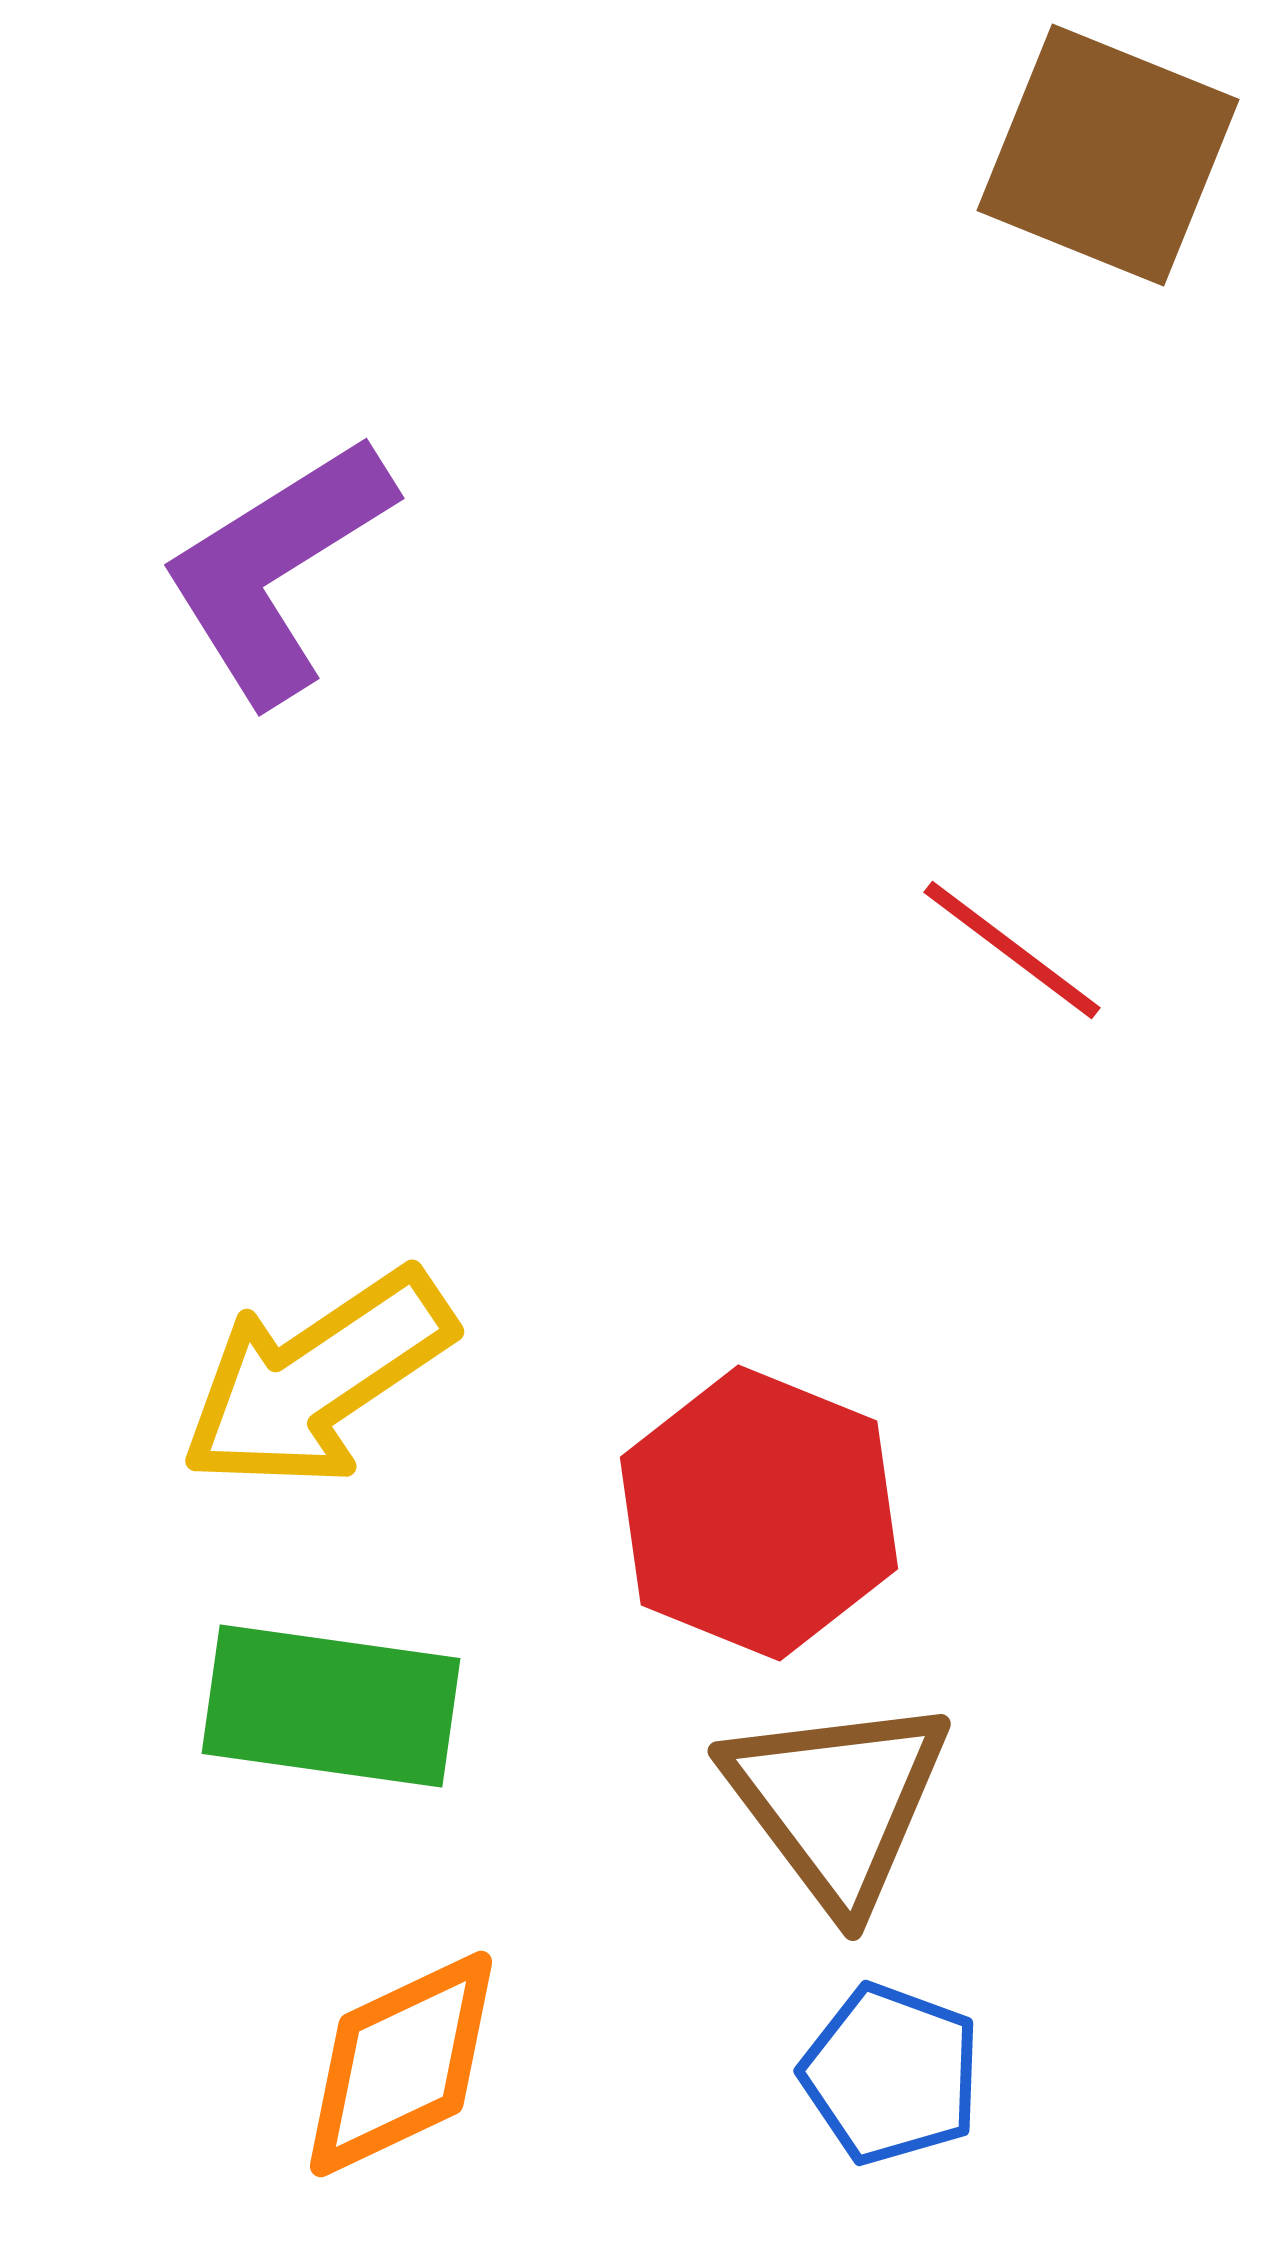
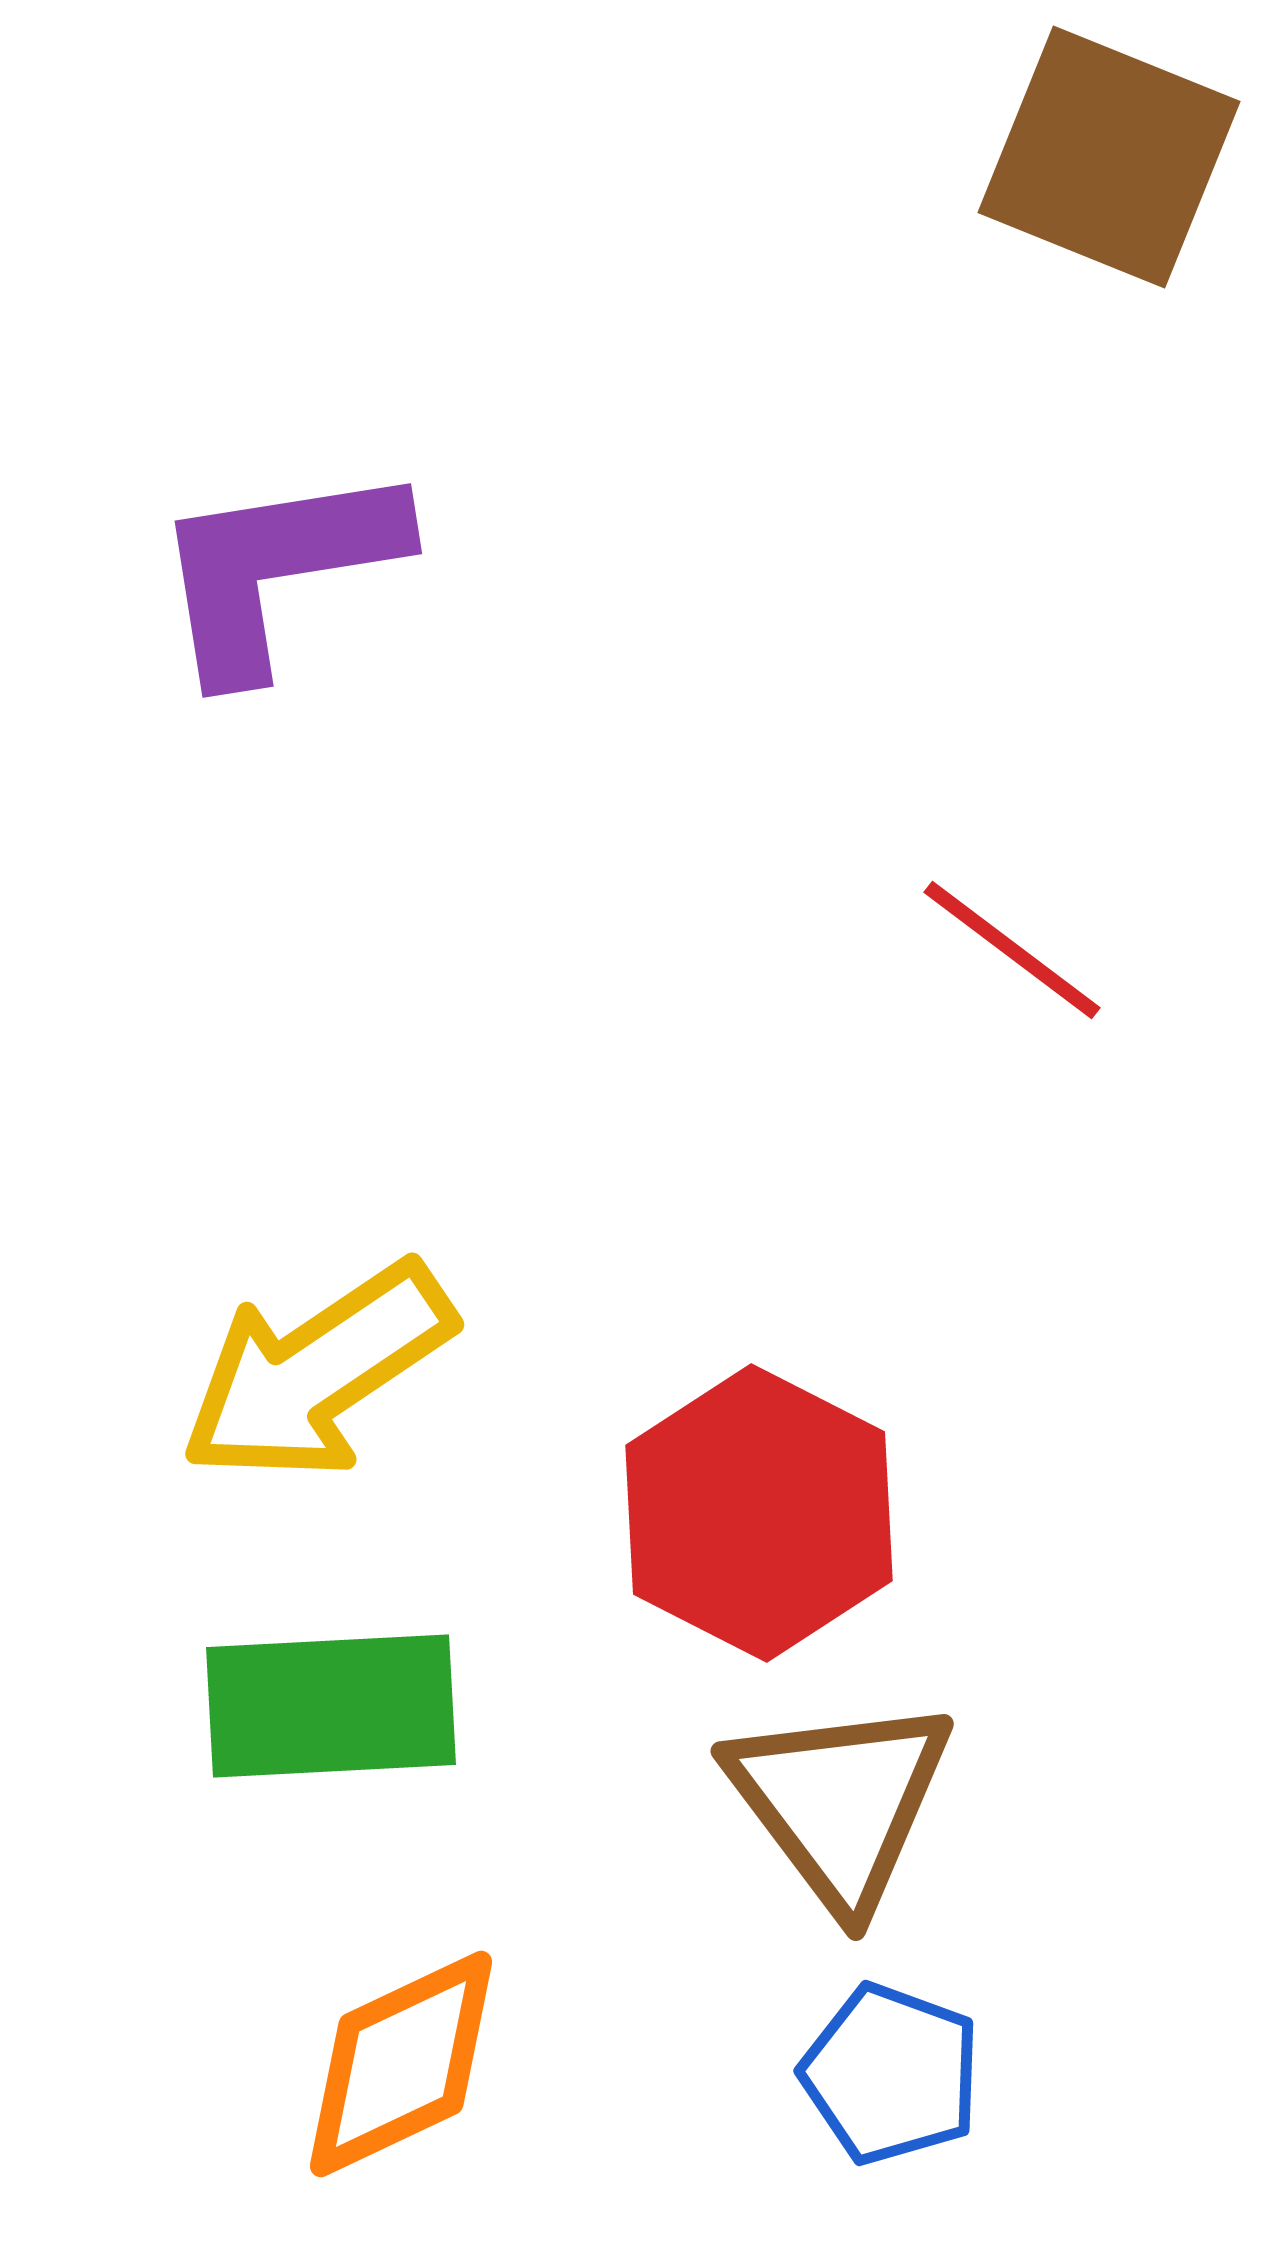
brown square: moved 1 px right, 2 px down
purple L-shape: rotated 23 degrees clockwise
yellow arrow: moved 7 px up
red hexagon: rotated 5 degrees clockwise
green rectangle: rotated 11 degrees counterclockwise
brown triangle: moved 3 px right
